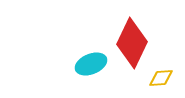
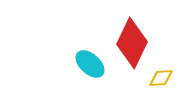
cyan ellipse: moved 1 px left; rotated 64 degrees clockwise
